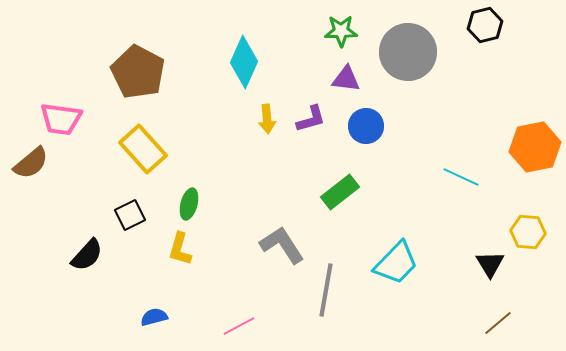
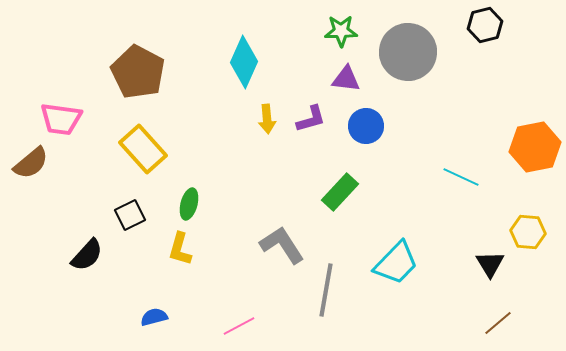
green rectangle: rotated 9 degrees counterclockwise
